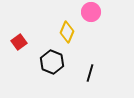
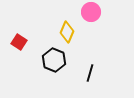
red square: rotated 21 degrees counterclockwise
black hexagon: moved 2 px right, 2 px up
